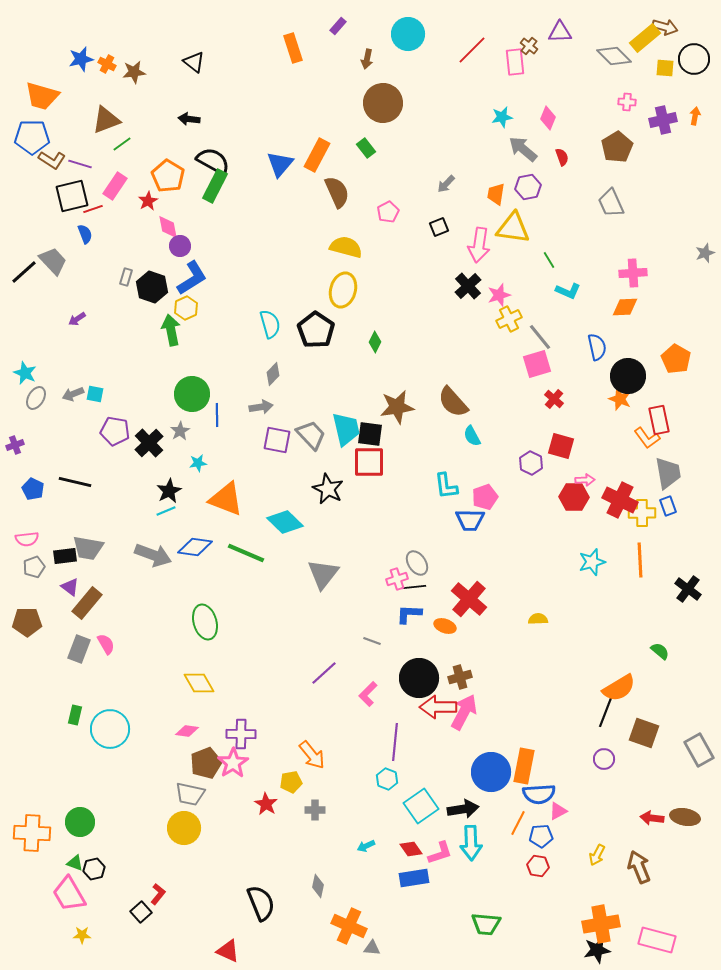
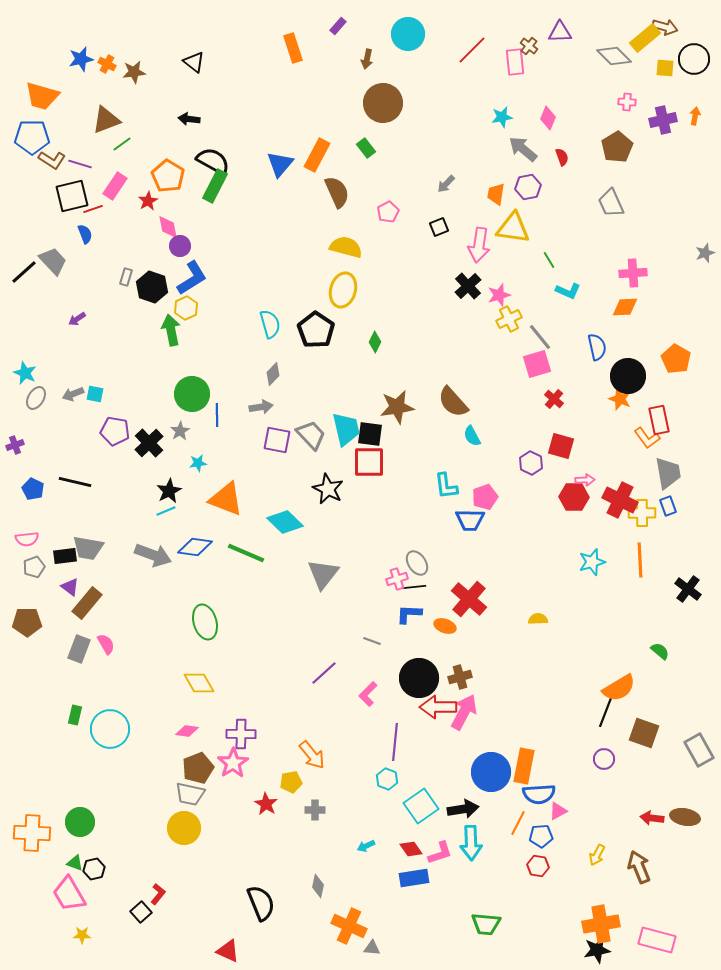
brown pentagon at (206, 763): moved 8 px left, 5 px down
